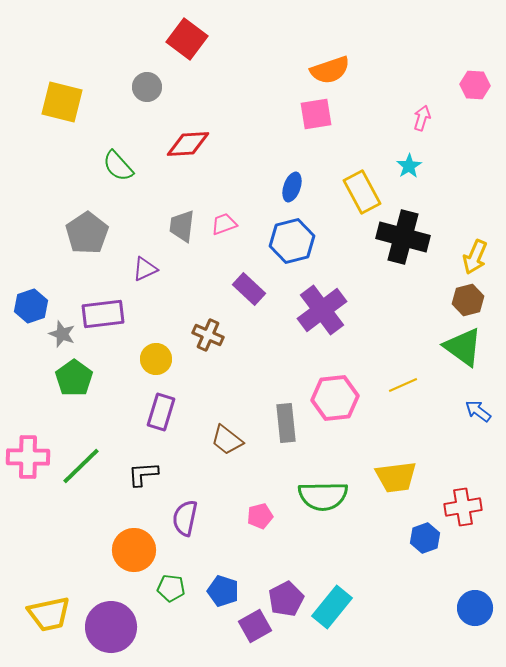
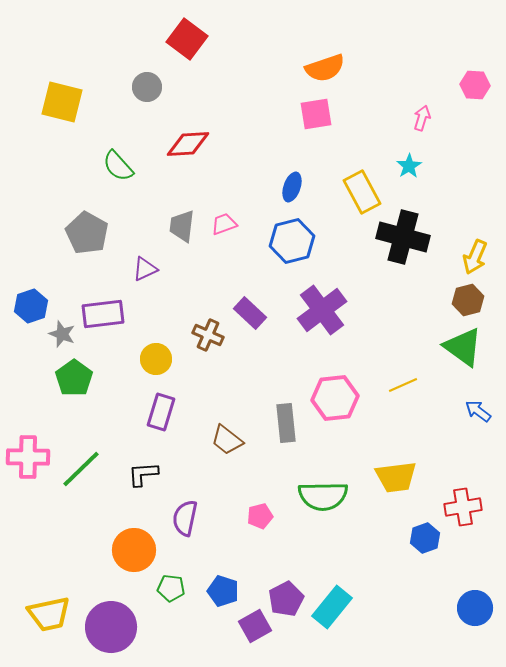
orange semicircle at (330, 70): moved 5 px left, 2 px up
gray pentagon at (87, 233): rotated 9 degrees counterclockwise
purple rectangle at (249, 289): moved 1 px right, 24 px down
green line at (81, 466): moved 3 px down
